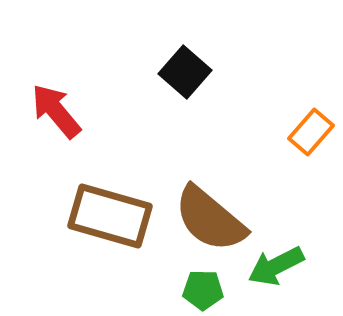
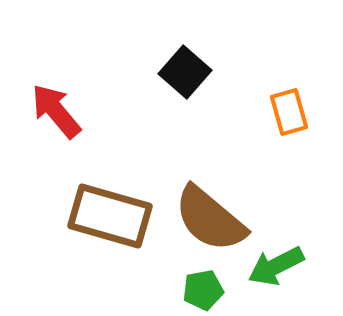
orange rectangle: moved 22 px left, 20 px up; rotated 57 degrees counterclockwise
green pentagon: rotated 12 degrees counterclockwise
